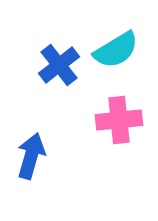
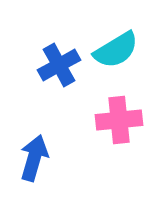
blue cross: rotated 9 degrees clockwise
blue arrow: moved 3 px right, 2 px down
